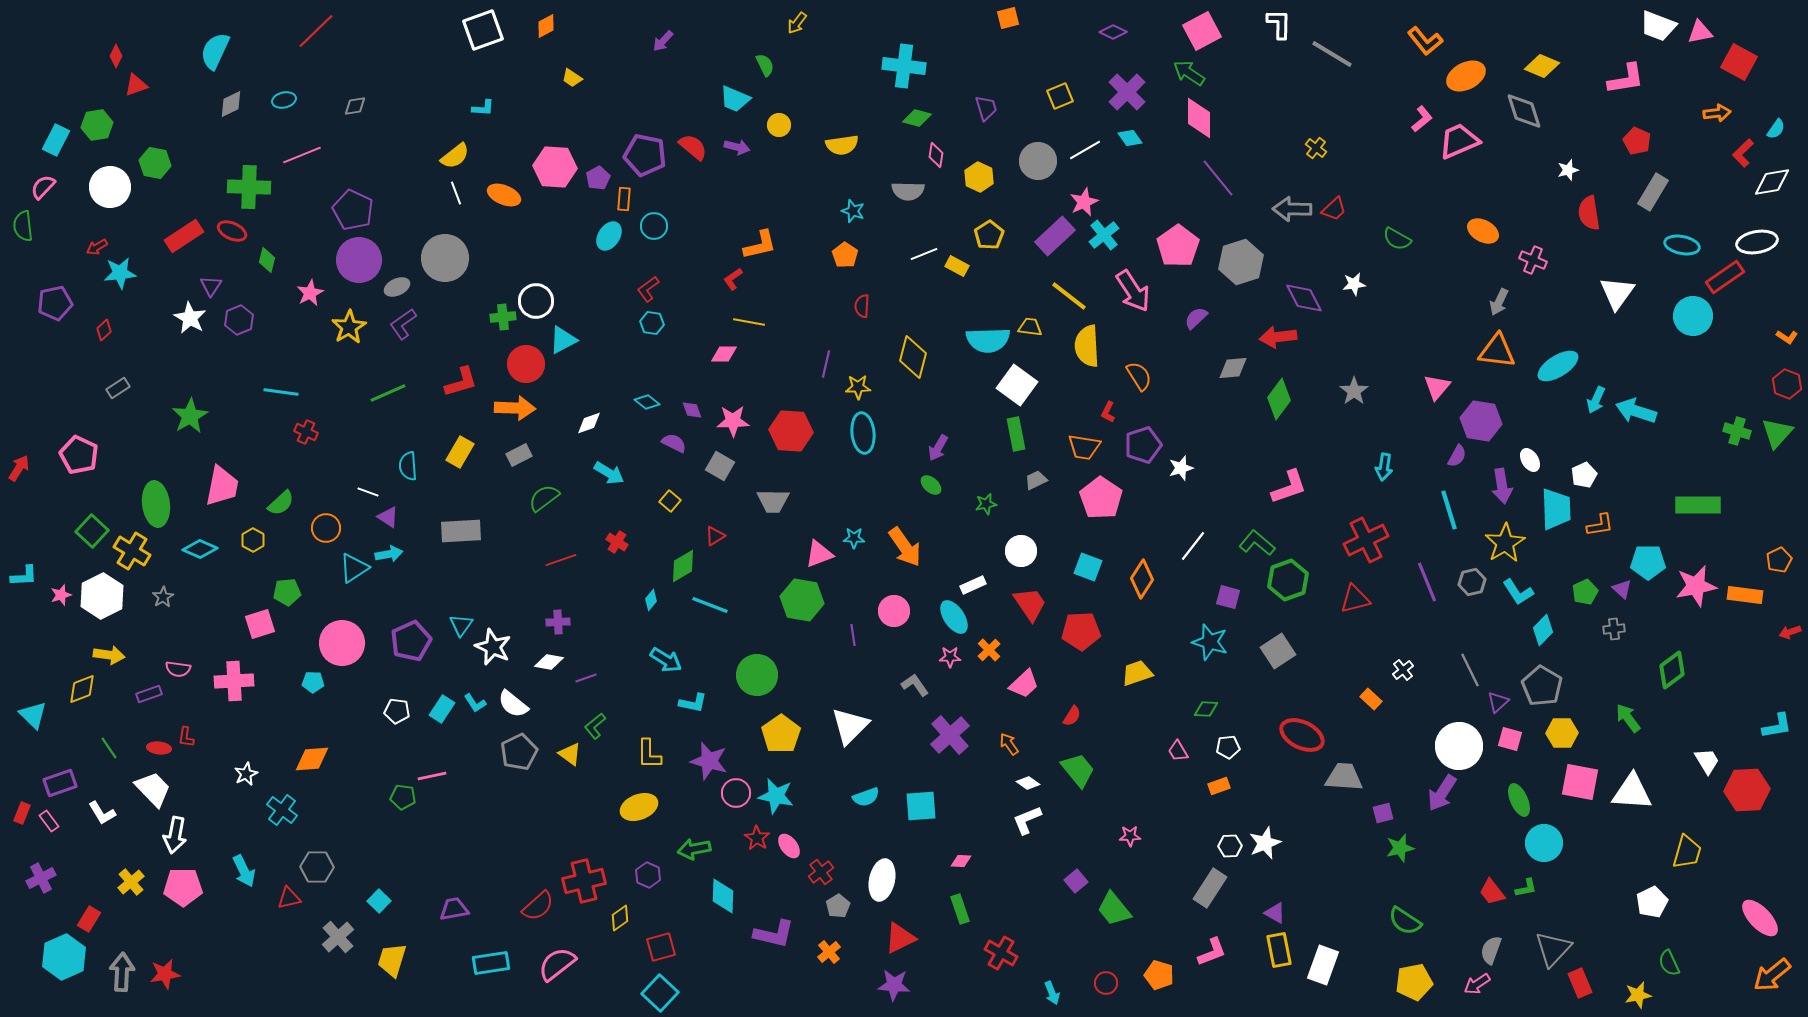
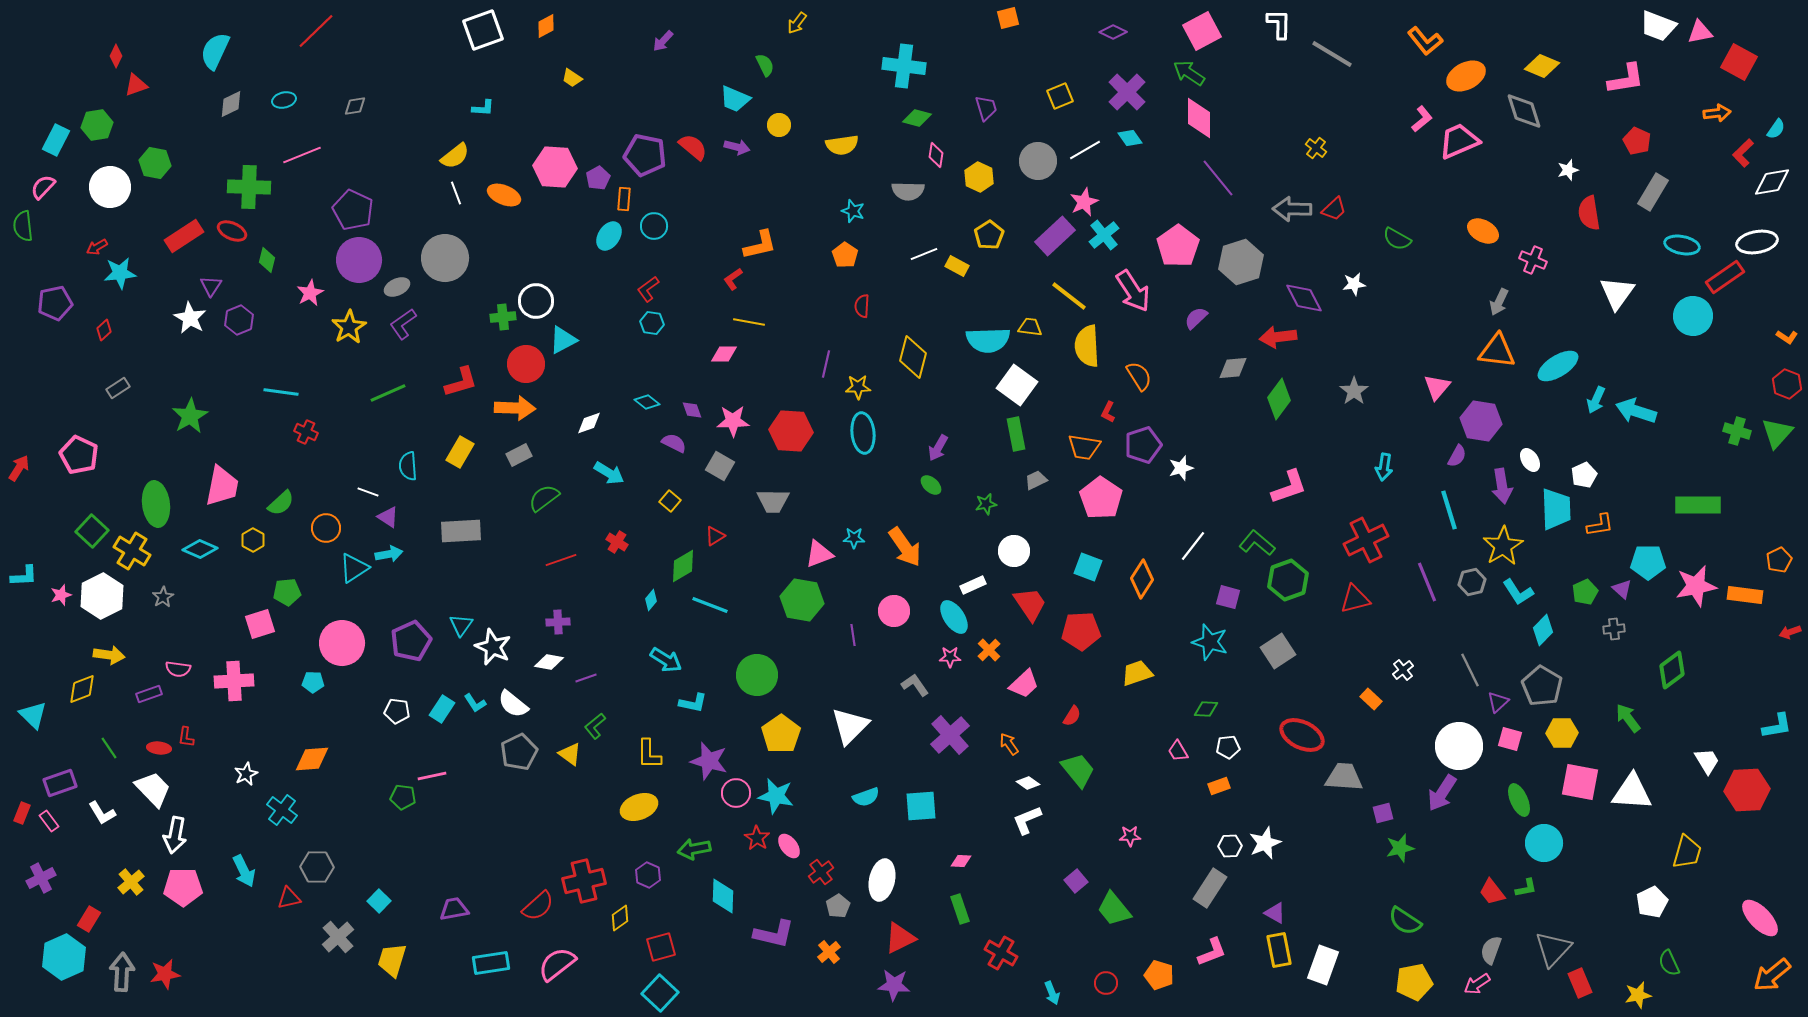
yellow star at (1505, 543): moved 2 px left, 3 px down
white circle at (1021, 551): moved 7 px left
